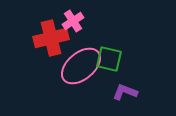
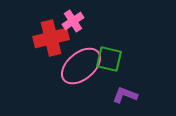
purple L-shape: moved 3 px down
